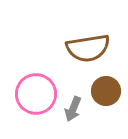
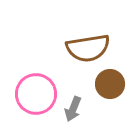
brown circle: moved 4 px right, 7 px up
